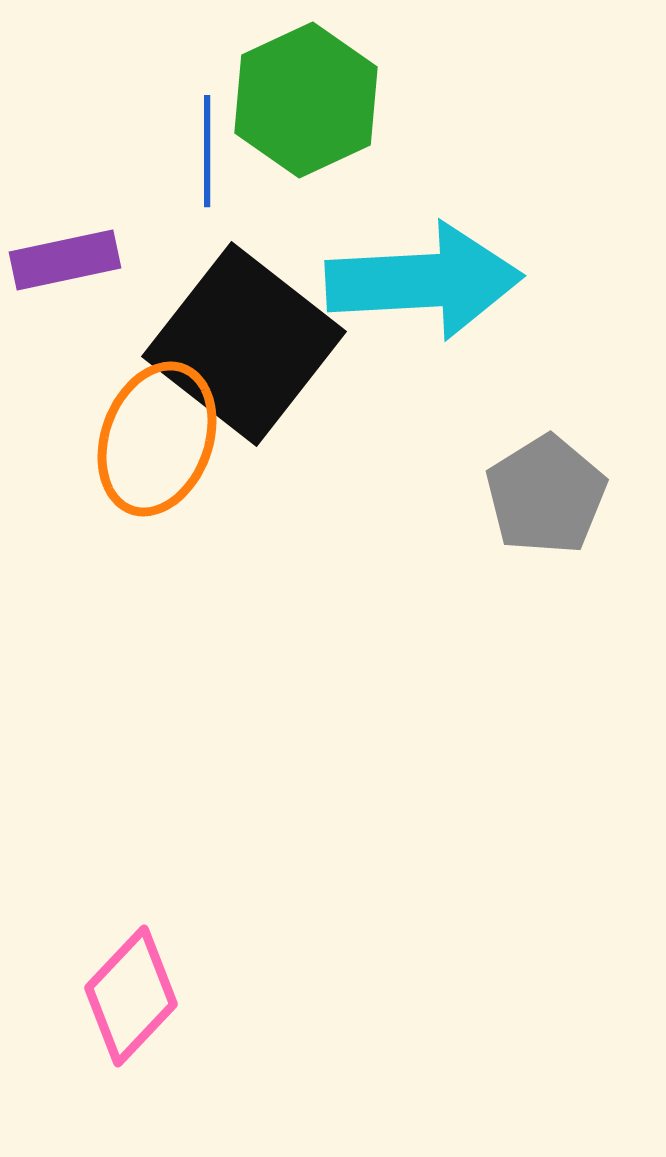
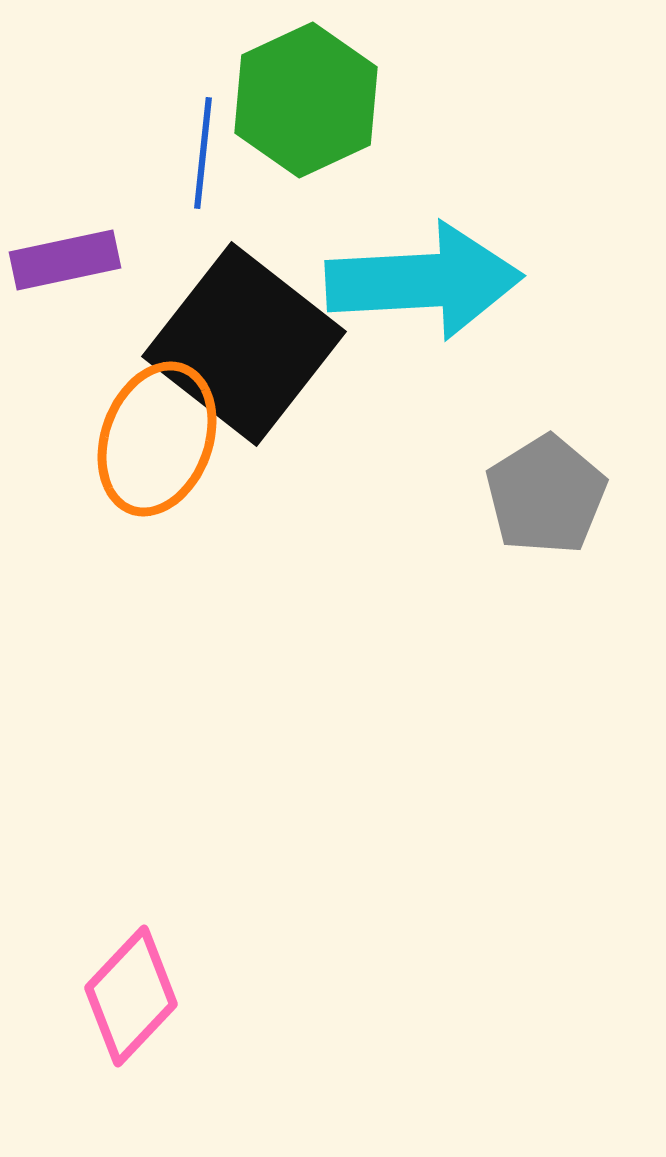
blue line: moved 4 px left, 2 px down; rotated 6 degrees clockwise
